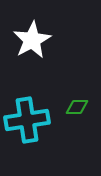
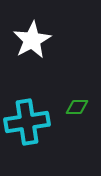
cyan cross: moved 2 px down
